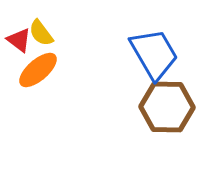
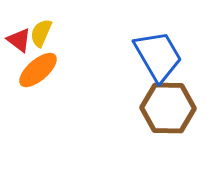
yellow semicircle: rotated 60 degrees clockwise
blue trapezoid: moved 4 px right, 2 px down
brown hexagon: moved 1 px right, 1 px down
